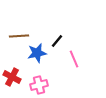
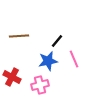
blue star: moved 11 px right, 8 px down
pink cross: moved 1 px right
